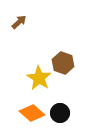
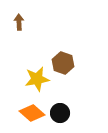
brown arrow: rotated 49 degrees counterclockwise
yellow star: moved 2 px left, 1 px down; rotated 30 degrees clockwise
